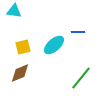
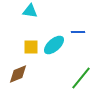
cyan triangle: moved 16 px right
yellow square: moved 8 px right; rotated 14 degrees clockwise
brown diamond: moved 2 px left, 1 px down
